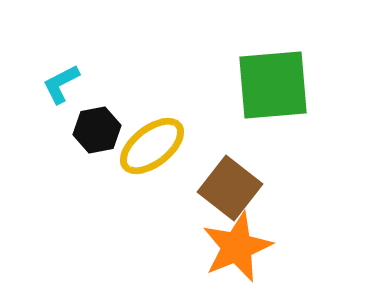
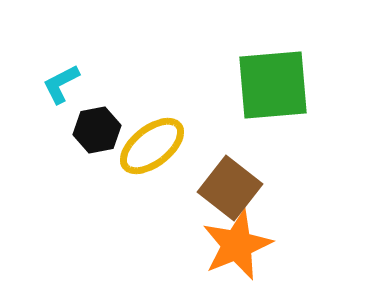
orange star: moved 2 px up
